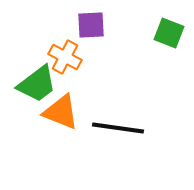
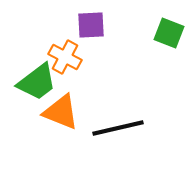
green trapezoid: moved 2 px up
black line: rotated 21 degrees counterclockwise
